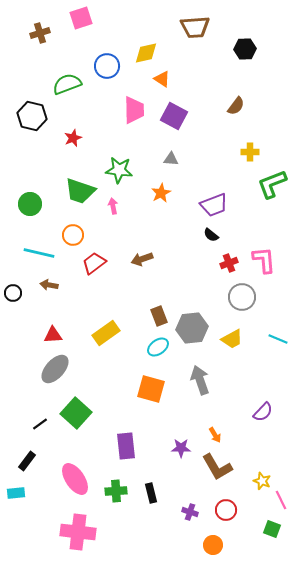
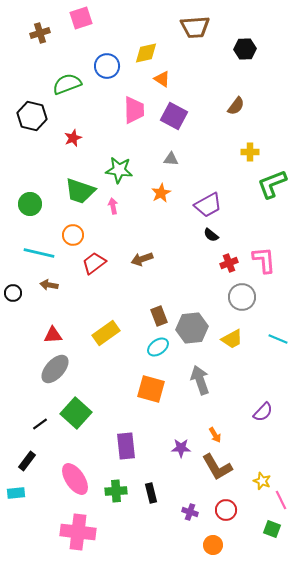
purple trapezoid at (214, 205): moved 6 px left; rotated 8 degrees counterclockwise
